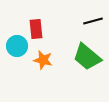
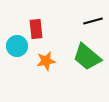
orange star: moved 3 px right, 1 px down; rotated 24 degrees counterclockwise
